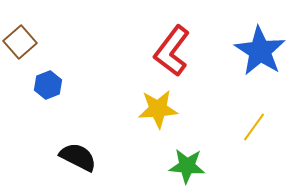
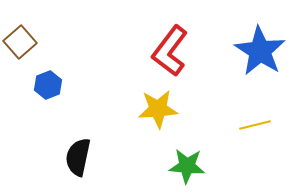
red L-shape: moved 2 px left
yellow line: moved 1 px right, 2 px up; rotated 40 degrees clockwise
black semicircle: rotated 105 degrees counterclockwise
